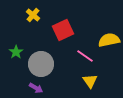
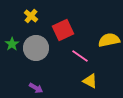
yellow cross: moved 2 px left, 1 px down
green star: moved 4 px left, 8 px up
pink line: moved 5 px left
gray circle: moved 5 px left, 16 px up
yellow triangle: rotated 28 degrees counterclockwise
